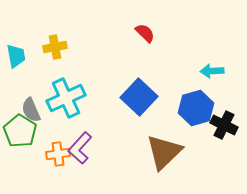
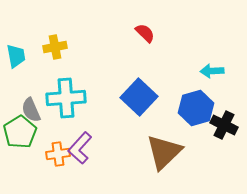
cyan cross: rotated 21 degrees clockwise
green pentagon: moved 1 px down; rotated 8 degrees clockwise
